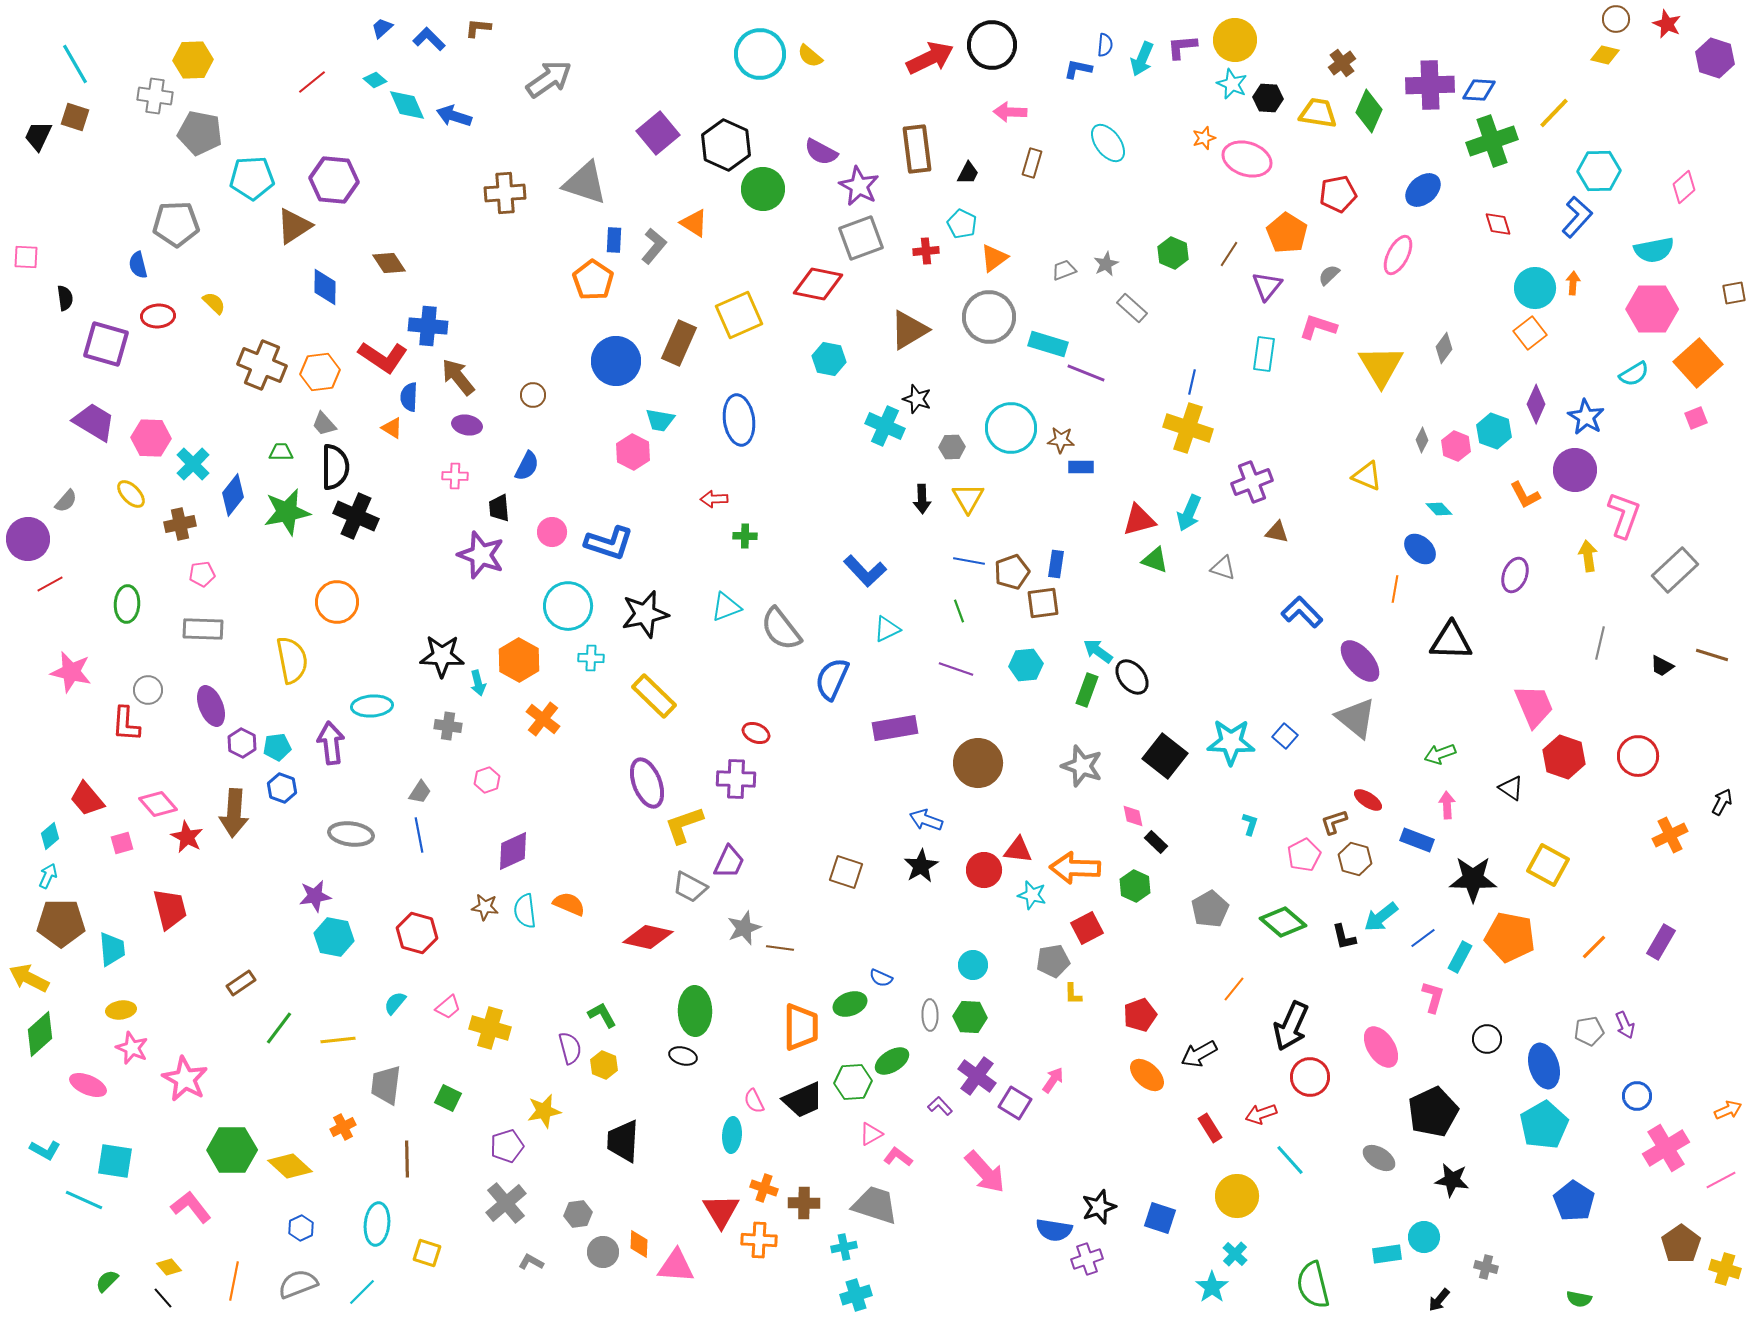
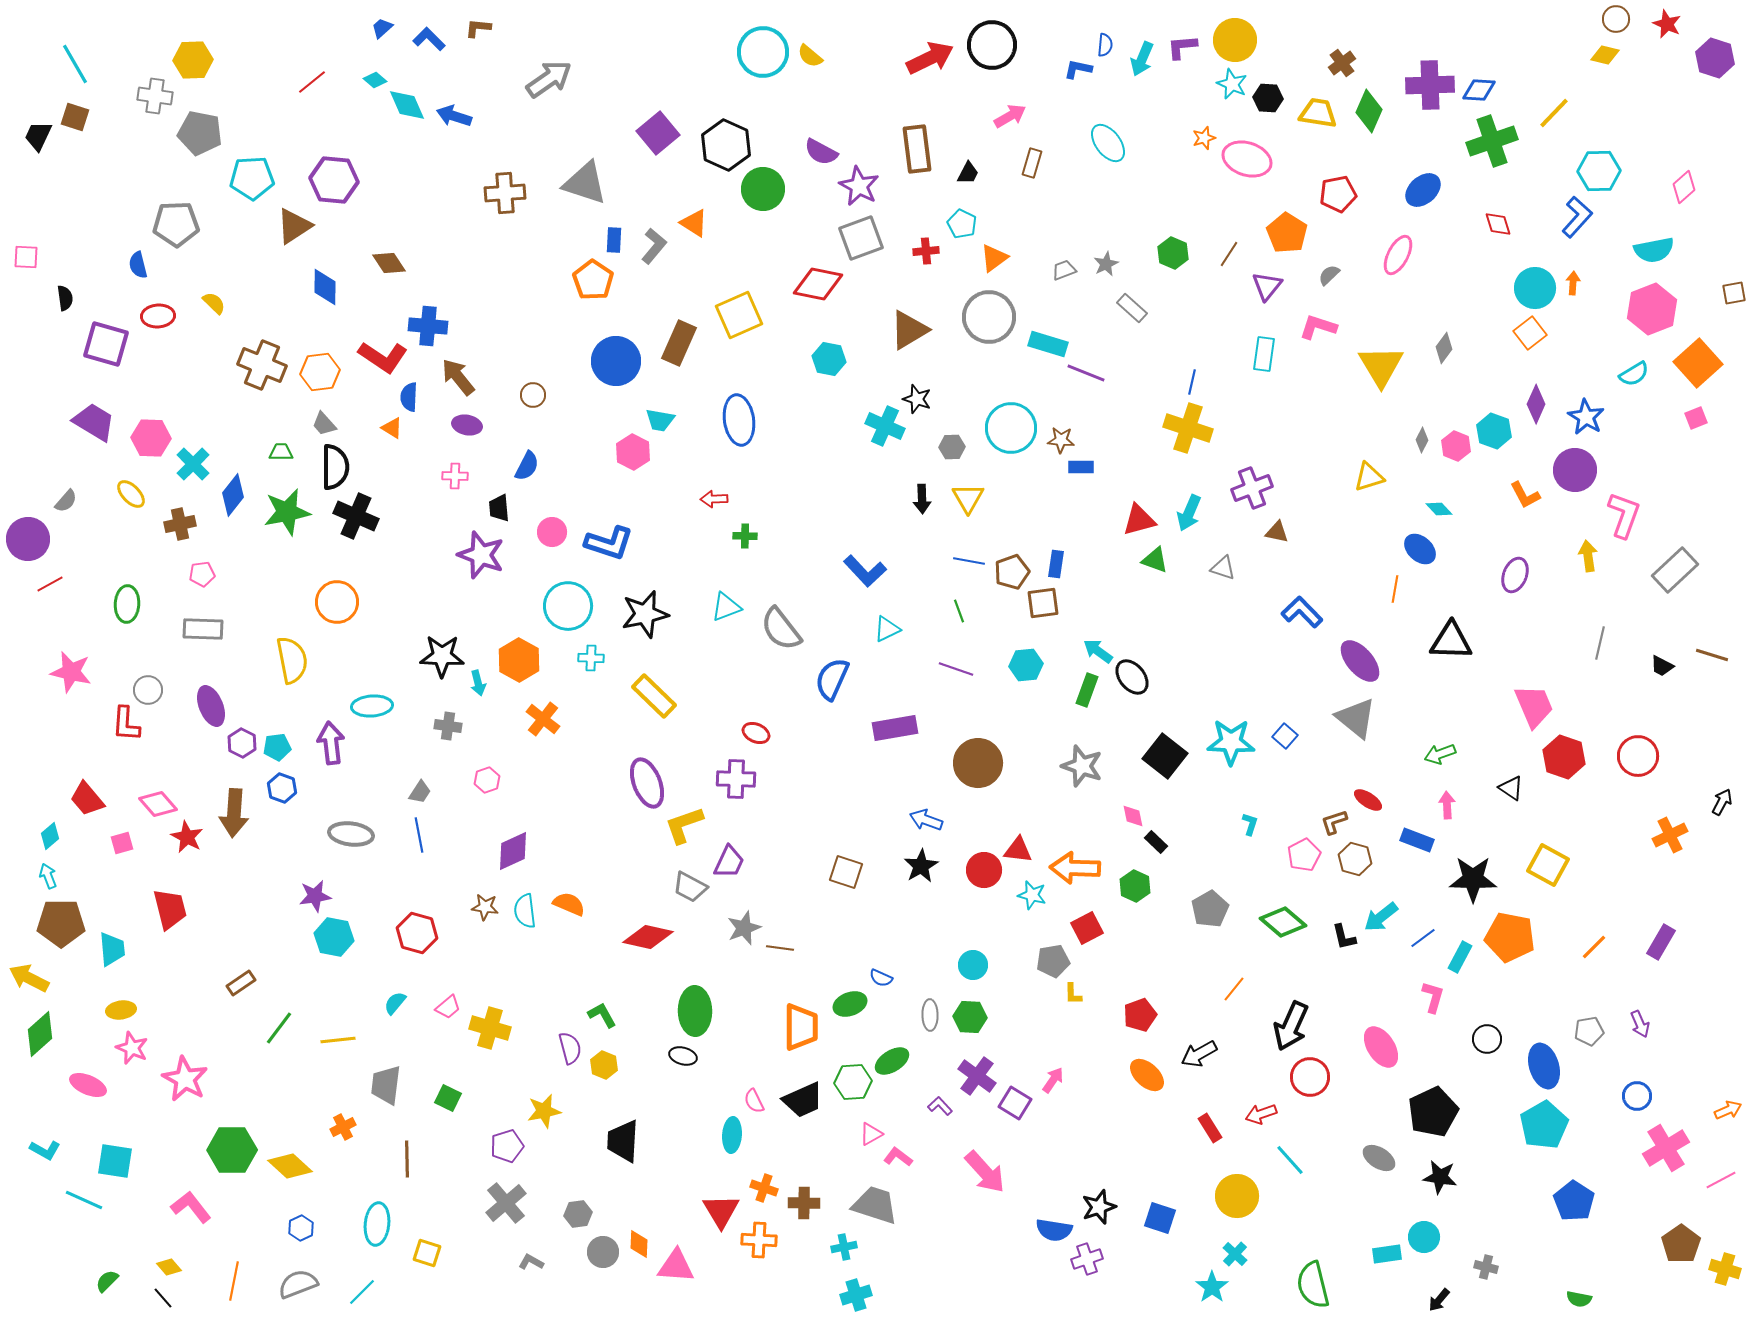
cyan circle at (760, 54): moved 3 px right, 2 px up
pink arrow at (1010, 112): moved 4 px down; rotated 148 degrees clockwise
pink hexagon at (1652, 309): rotated 21 degrees counterclockwise
yellow triangle at (1367, 476): moved 2 px right, 1 px down; rotated 40 degrees counterclockwise
purple cross at (1252, 482): moved 6 px down
cyan arrow at (48, 876): rotated 45 degrees counterclockwise
purple arrow at (1625, 1025): moved 15 px right, 1 px up
black star at (1452, 1180): moved 12 px left, 3 px up
